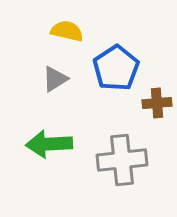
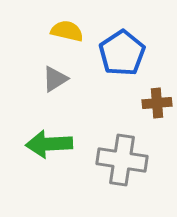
blue pentagon: moved 6 px right, 15 px up
gray cross: rotated 15 degrees clockwise
